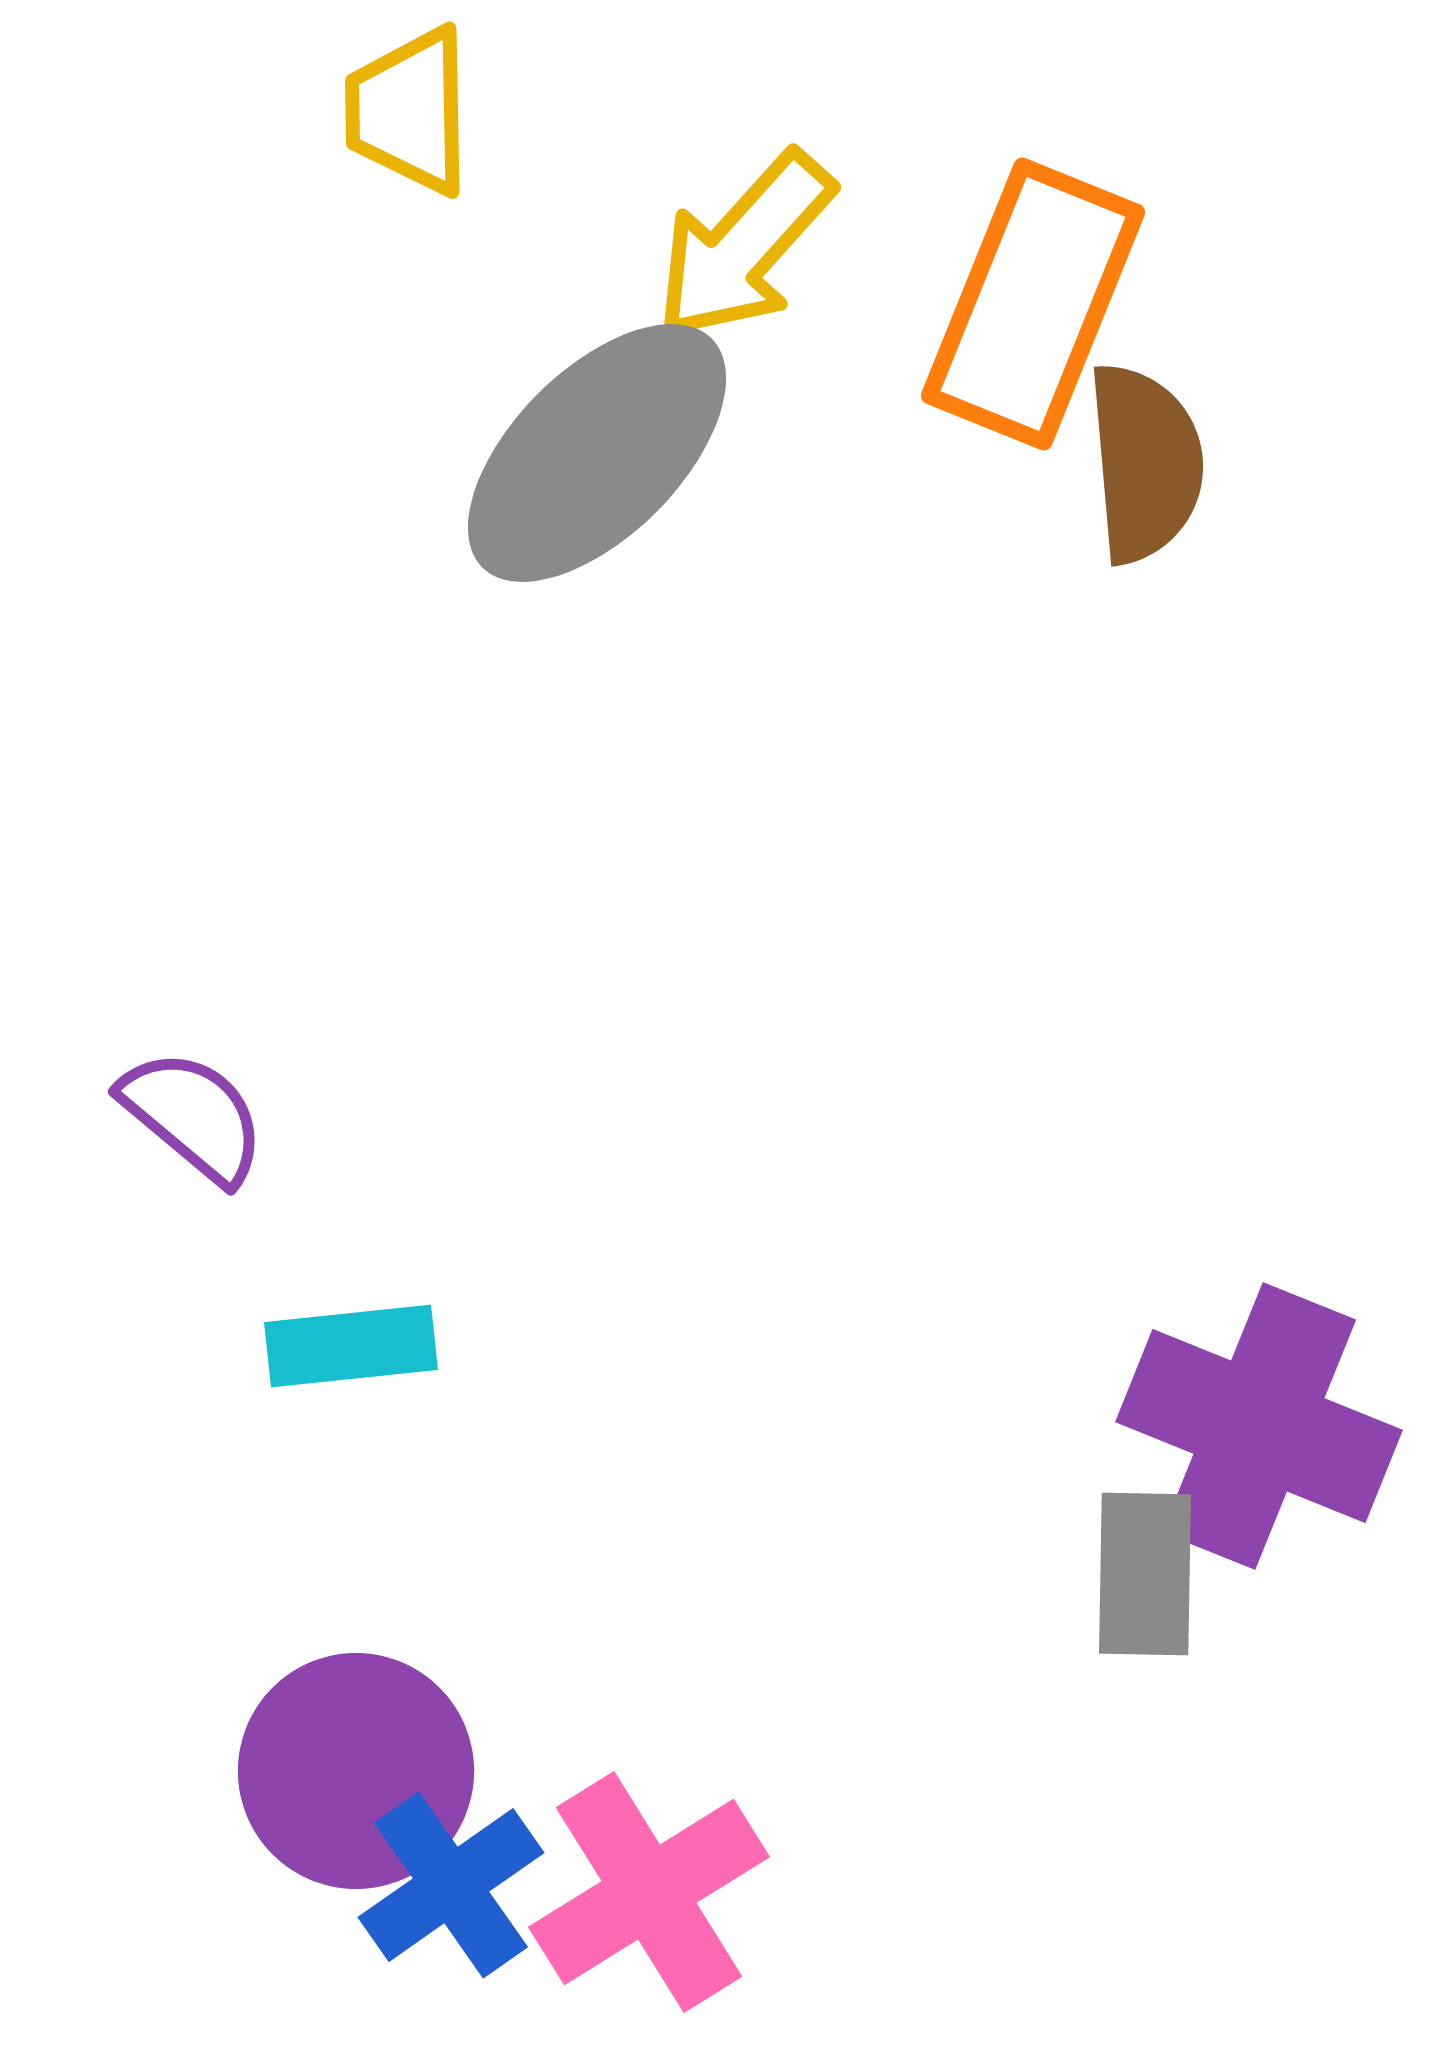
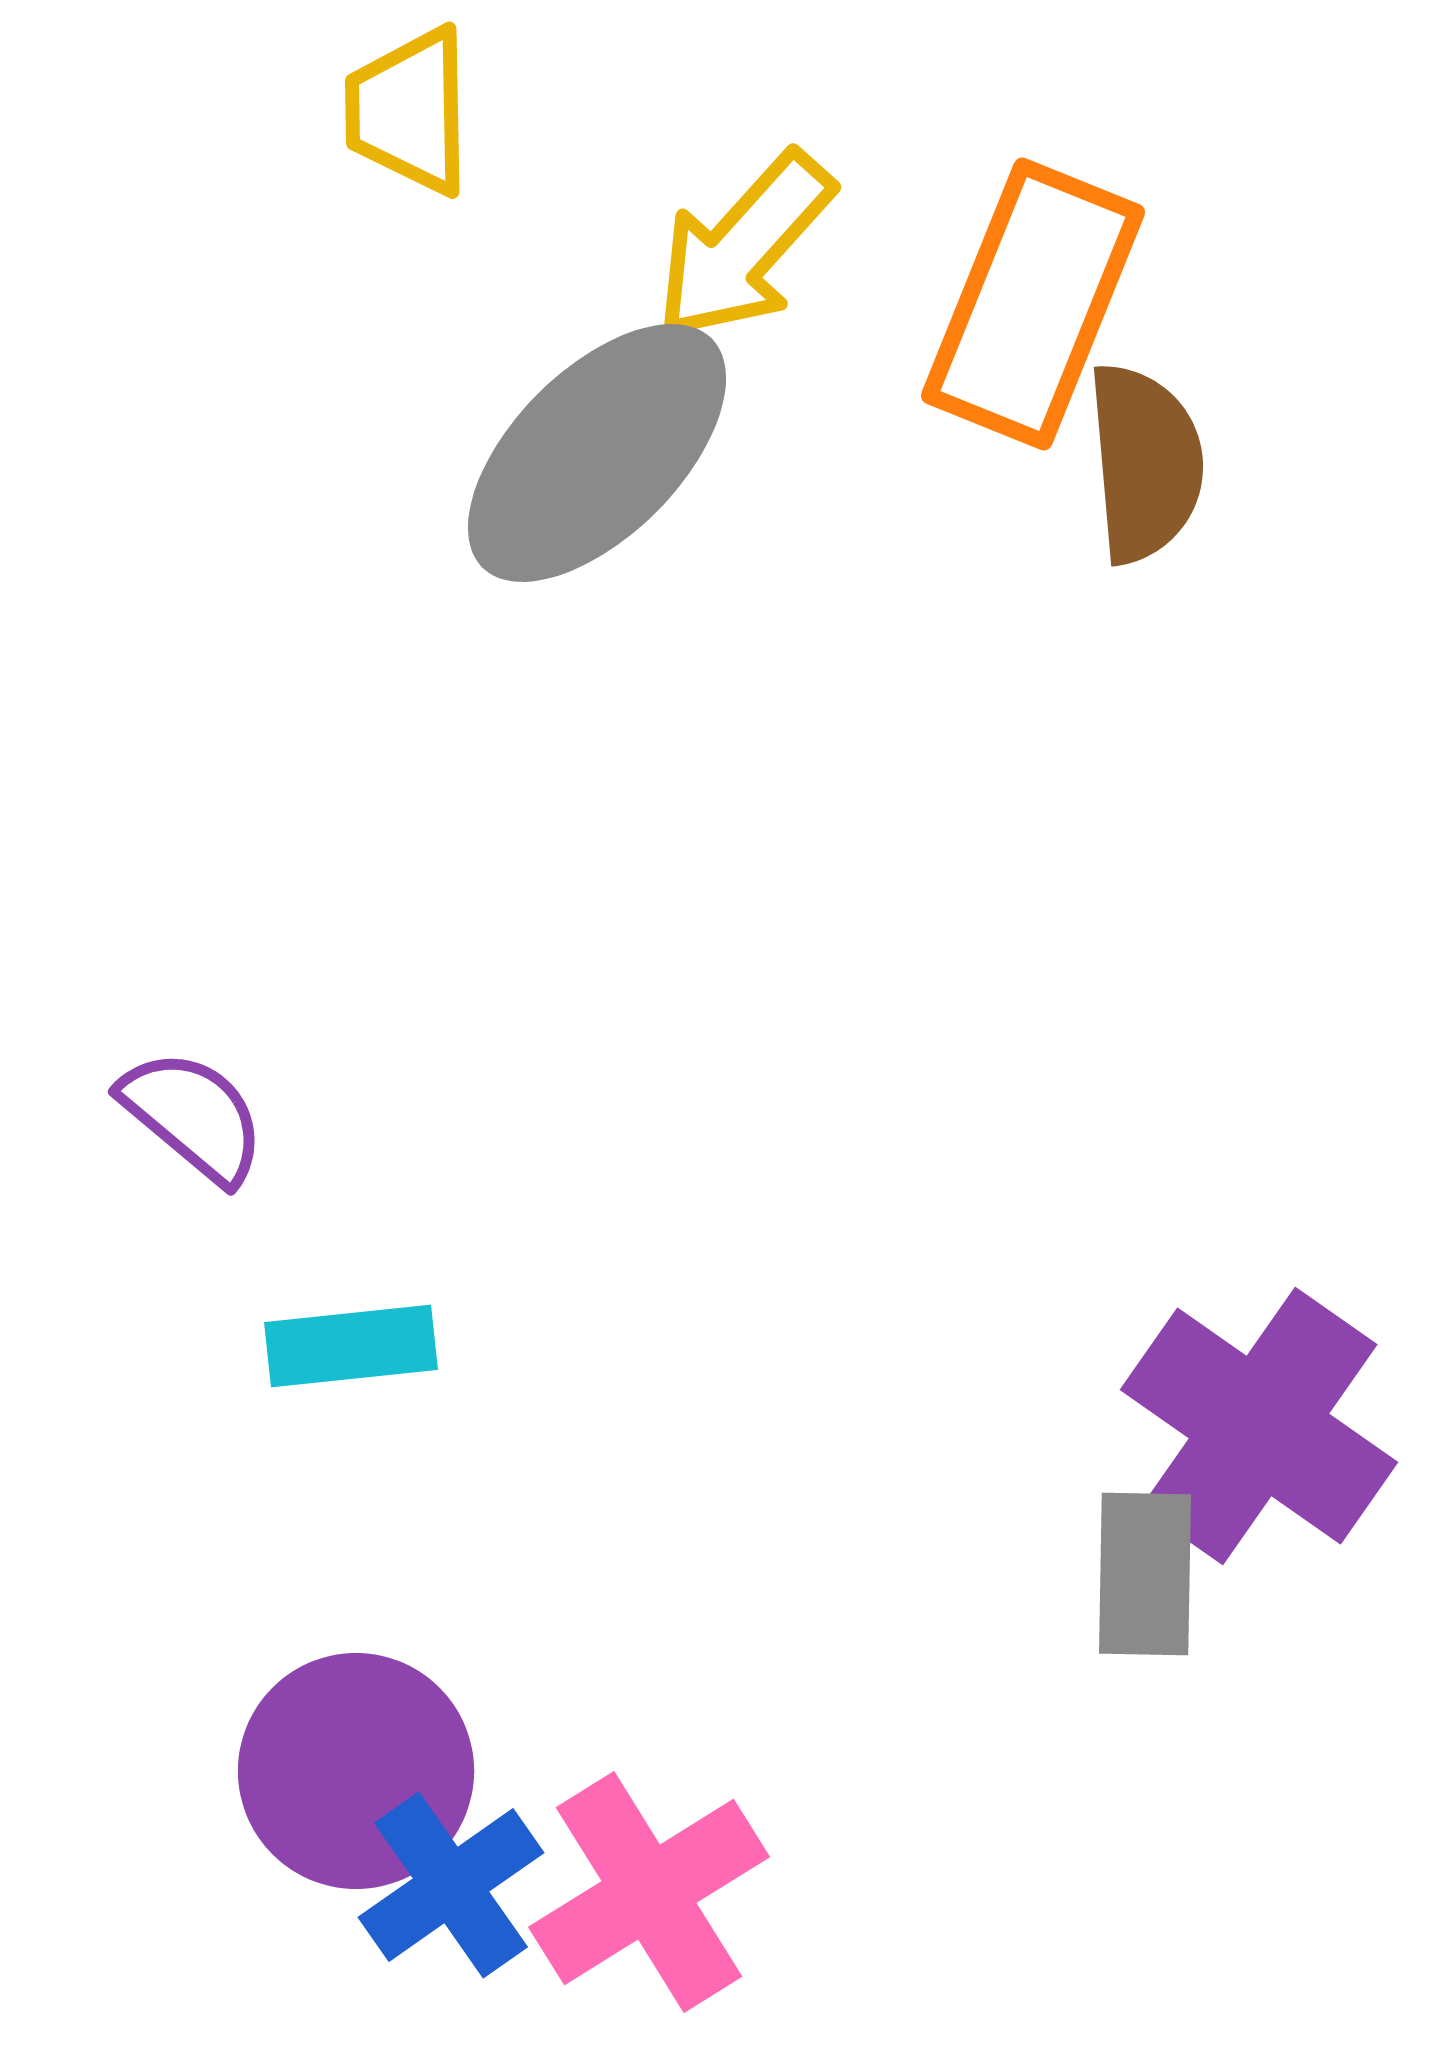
purple cross: rotated 13 degrees clockwise
